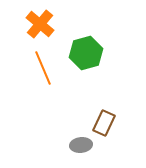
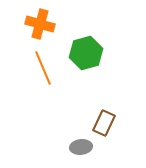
orange cross: rotated 24 degrees counterclockwise
gray ellipse: moved 2 px down
